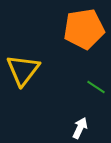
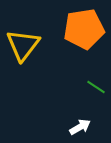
yellow triangle: moved 25 px up
white arrow: moved 1 px up; rotated 35 degrees clockwise
